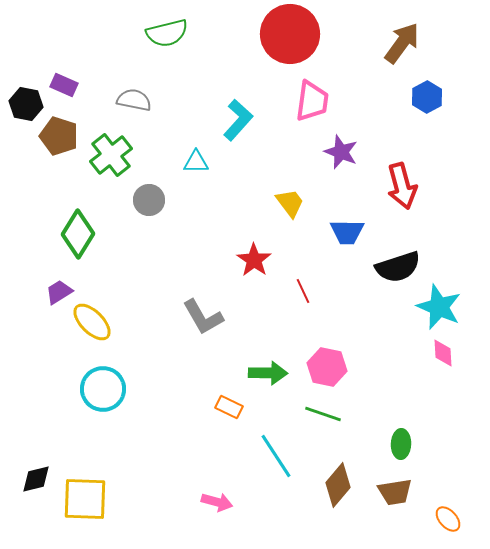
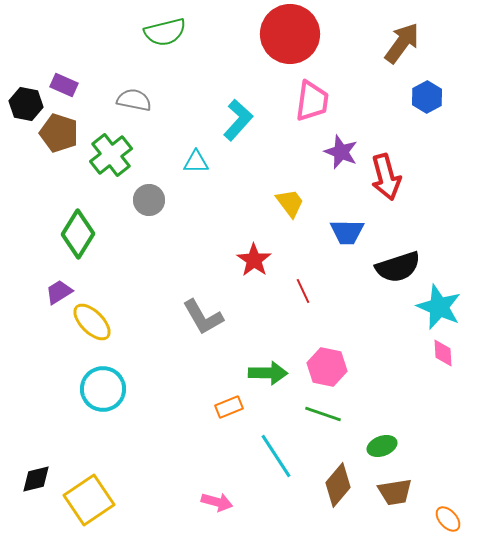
green semicircle: moved 2 px left, 1 px up
brown pentagon: moved 3 px up
red arrow: moved 16 px left, 9 px up
orange rectangle: rotated 48 degrees counterclockwise
green ellipse: moved 19 px left, 2 px down; rotated 68 degrees clockwise
yellow square: moved 4 px right, 1 px down; rotated 36 degrees counterclockwise
